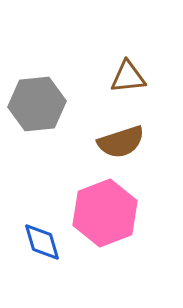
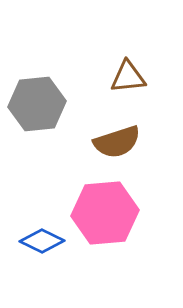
brown semicircle: moved 4 px left
pink hexagon: rotated 16 degrees clockwise
blue diamond: moved 1 px up; rotated 48 degrees counterclockwise
